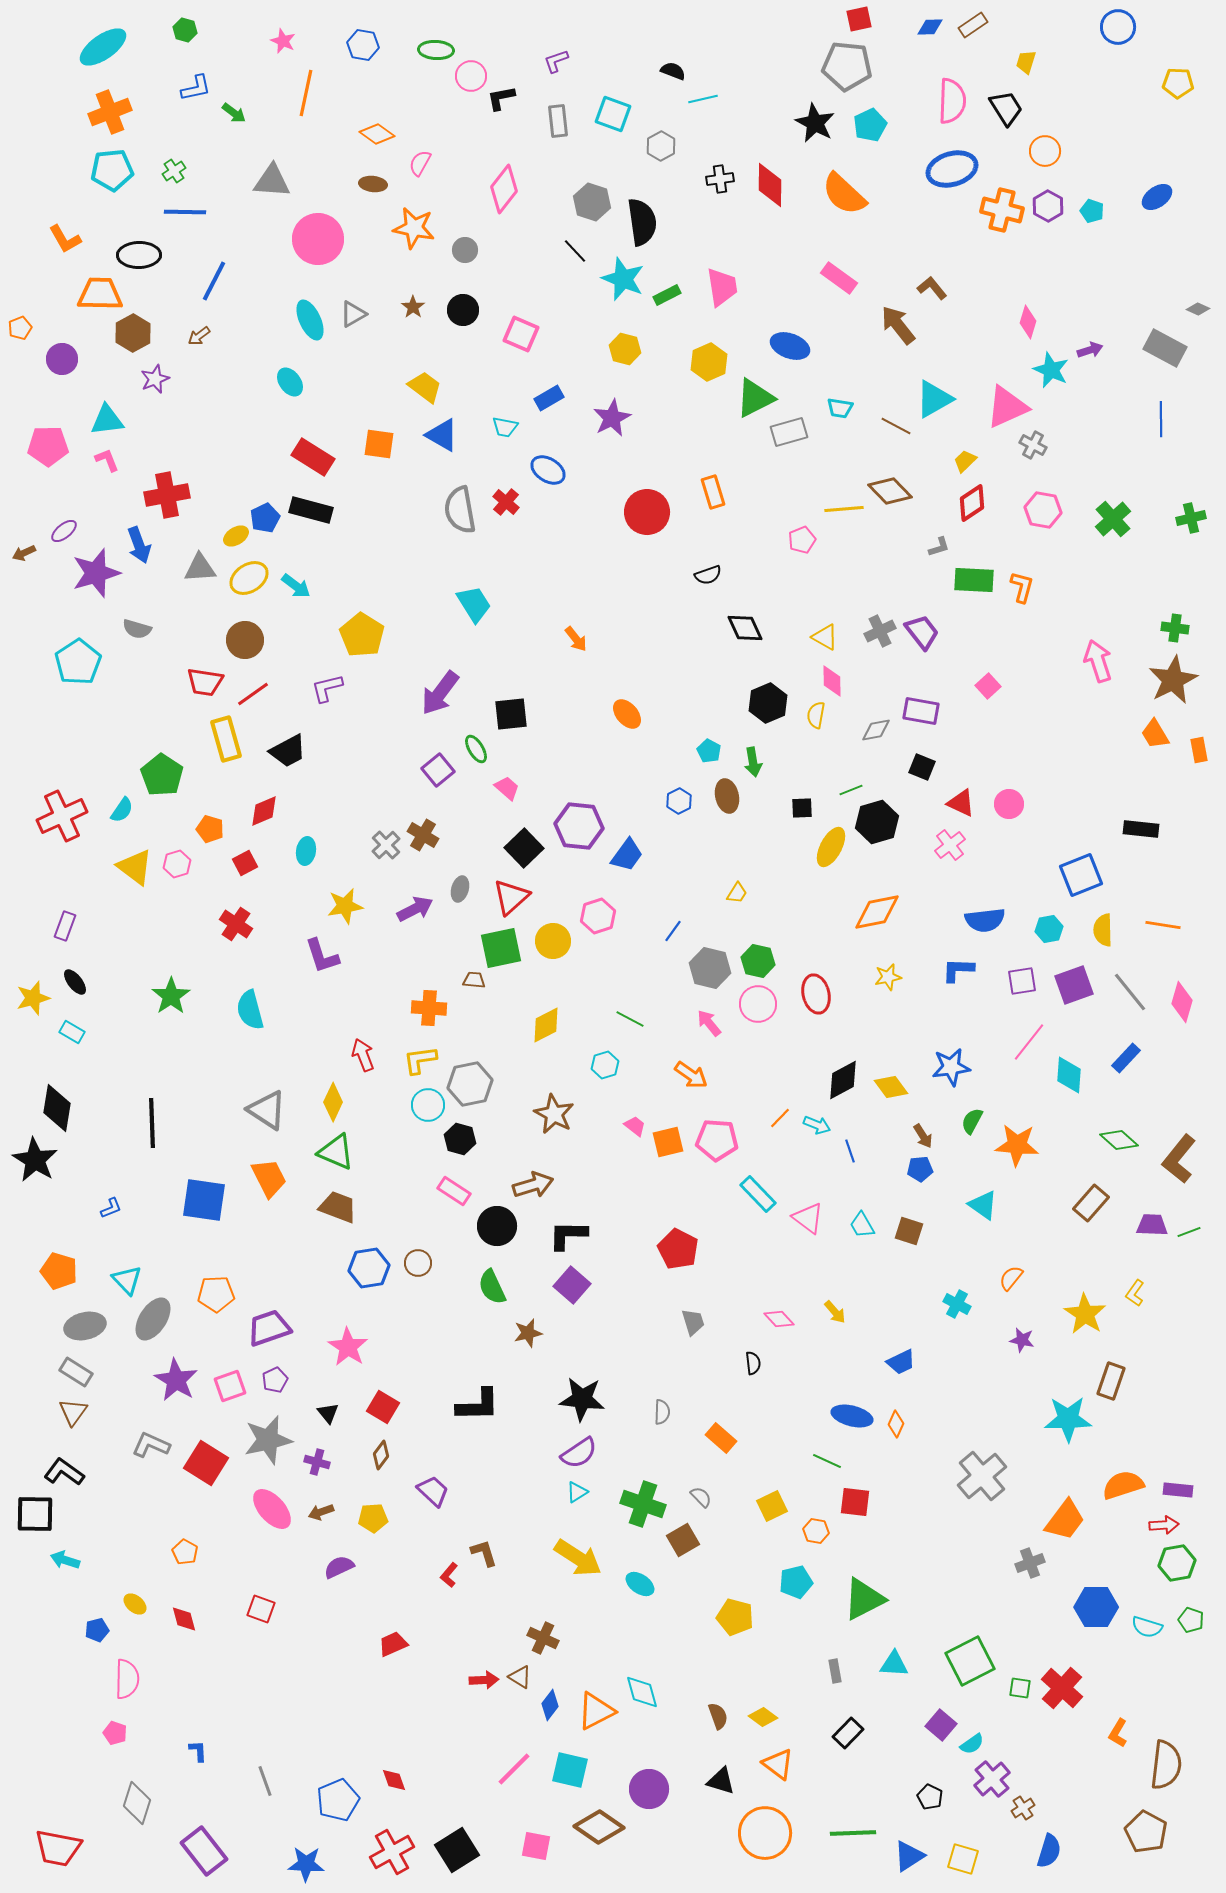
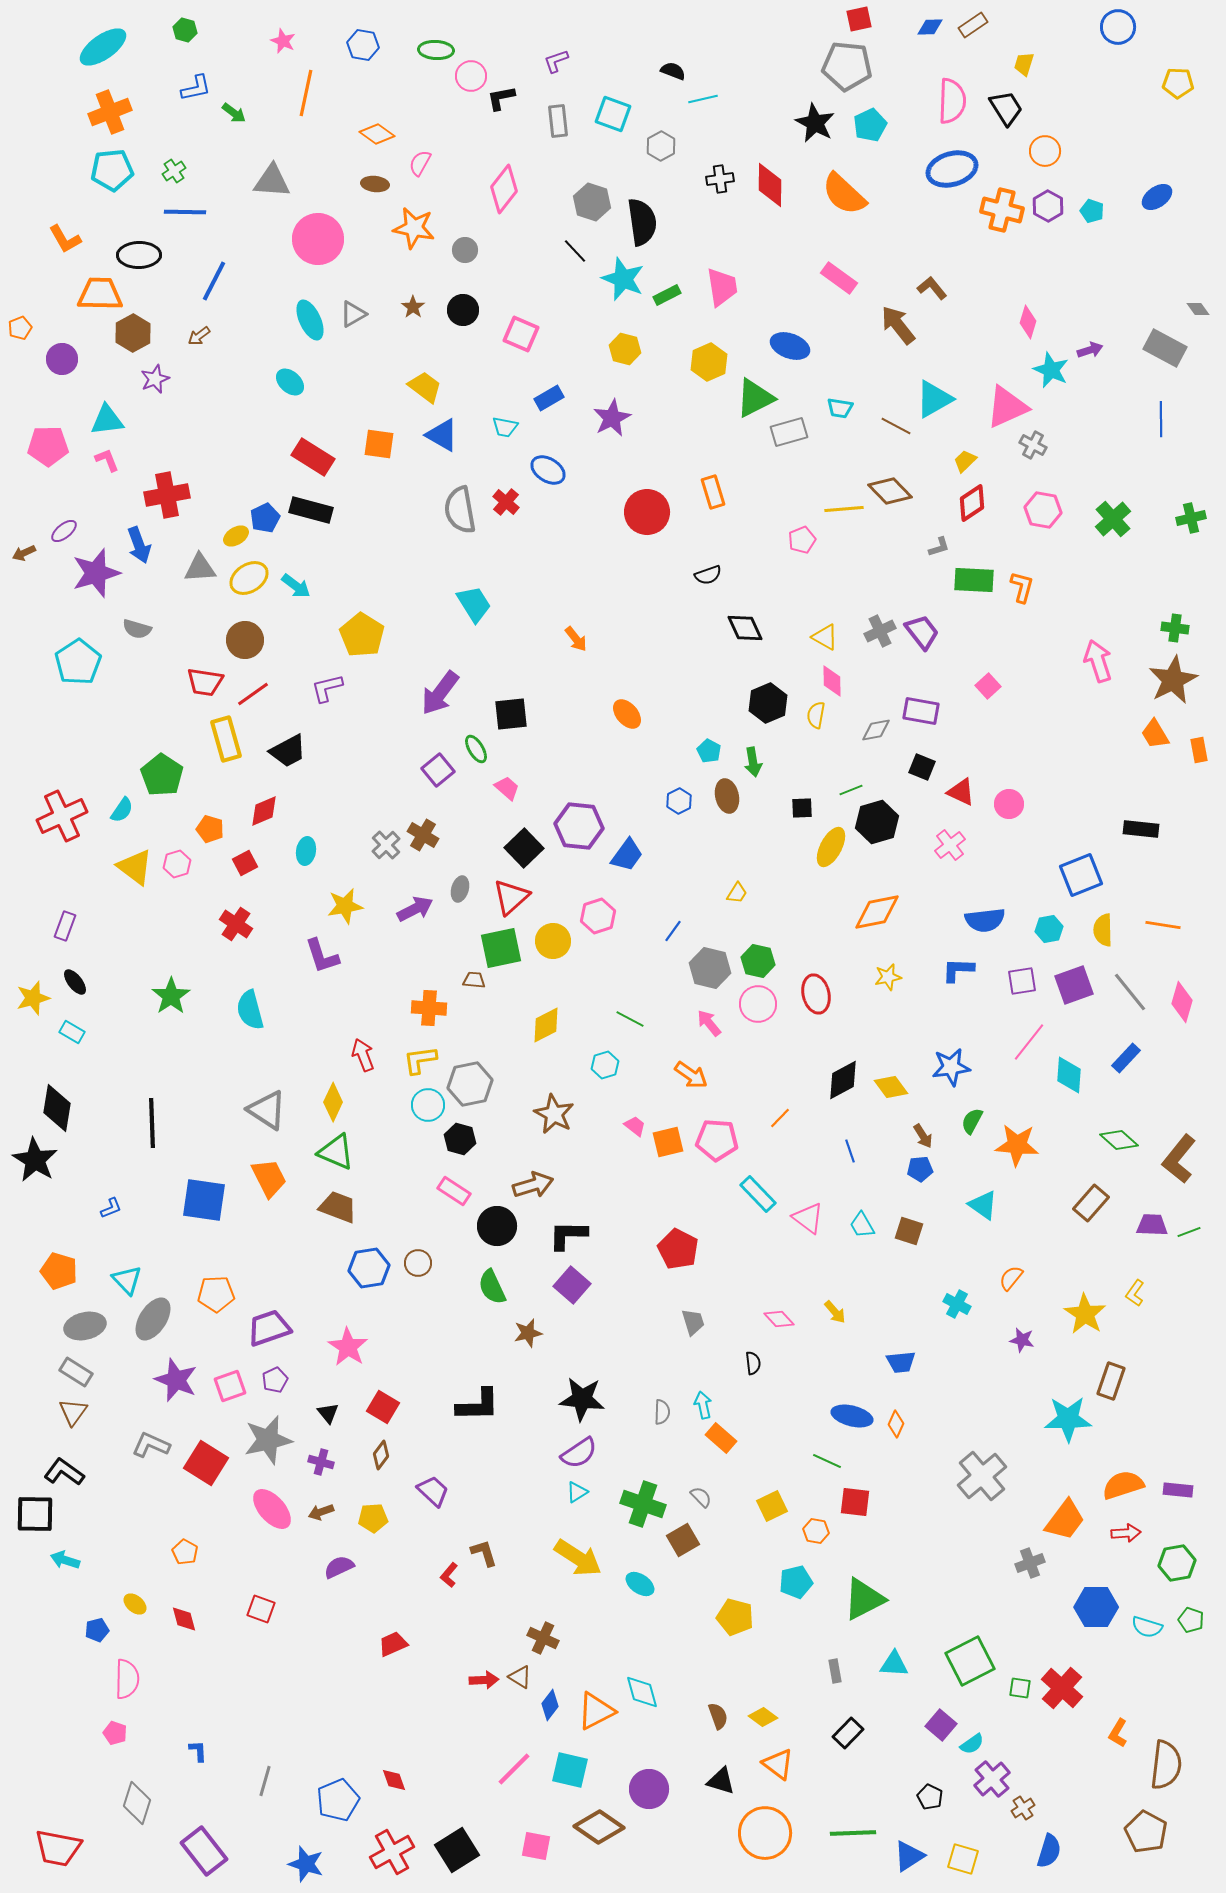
yellow trapezoid at (1026, 62): moved 2 px left, 2 px down
brown ellipse at (373, 184): moved 2 px right
gray diamond at (1198, 309): rotated 30 degrees clockwise
cyan ellipse at (290, 382): rotated 12 degrees counterclockwise
red triangle at (961, 803): moved 11 px up
cyan arrow at (817, 1125): moved 114 px left, 280 px down; rotated 124 degrees counterclockwise
blue trapezoid at (901, 1362): rotated 20 degrees clockwise
purple star at (176, 1380): rotated 9 degrees counterclockwise
purple cross at (317, 1462): moved 4 px right
red arrow at (1164, 1525): moved 38 px left, 8 px down
gray line at (265, 1781): rotated 36 degrees clockwise
blue star at (306, 1864): rotated 15 degrees clockwise
